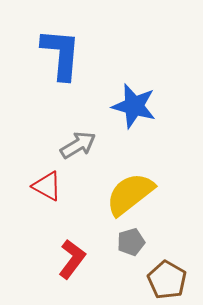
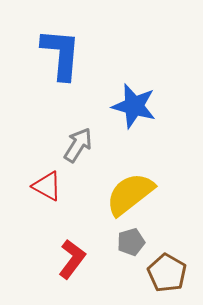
gray arrow: rotated 27 degrees counterclockwise
brown pentagon: moved 7 px up
